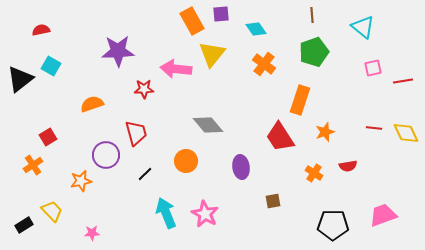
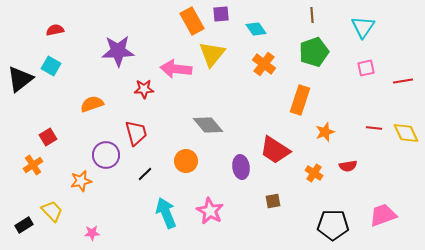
cyan triangle at (363, 27): rotated 25 degrees clockwise
red semicircle at (41, 30): moved 14 px right
pink square at (373, 68): moved 7 px left
red trapezoid at (280, 137): moved 5 px left, 13 px down; rotated 24 degrees counterclockwise
pink star at (205, 214): moved 5 px right, 3 px up
